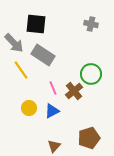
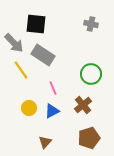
brown cross: moved 9 px right, 14 px down
brown triangle: moved 9 px left, 4 px up
